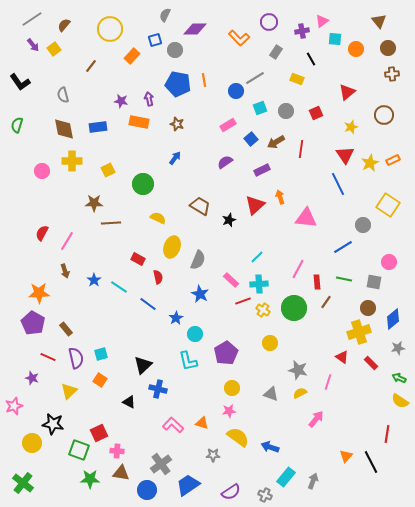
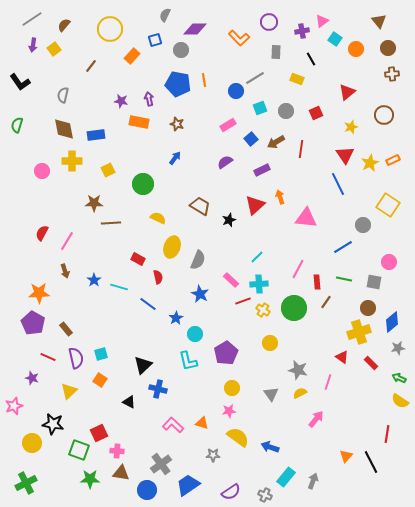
cyan square at (335, 39): rotated 32 degrees clockwise
purple arrow at (33, 45): rotated 48 degrees clockwise
gray circle at (175, 50): moved 6 px right
gray rectangle at (276, 52): rotated 32 degrees counterclockwise
gray semicircle at (63, 95): rotated 28 degrees clockwise
blue rectangle at (98, 127): moved 2 px left, 8 px down
cyan line at (119, 287): rotated 18 degrees counterclockwise
blue diamond at (393, 319): moved 1 px left, 3 px down
gray triangle at (271, 394): rotated 35 degrees clockwise
green cross at (23, 483): moved 3 px right; rotated 25 degrees clockwise
